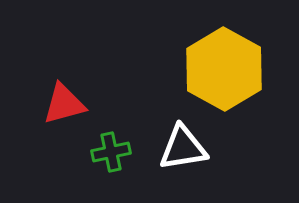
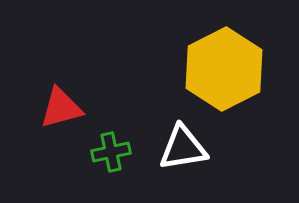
yellow hexagon: rotated 4 degrees clockwise
red triangle: moved 3 px left, 4 px down
